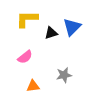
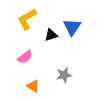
yellow L-shape: rotated 30 degrees counterclockwise
blue triangle: rotated 12 degrees counterclockwise
black triangle: moved 2 px down
orange triangle: rotated 40 degrees clockwise
